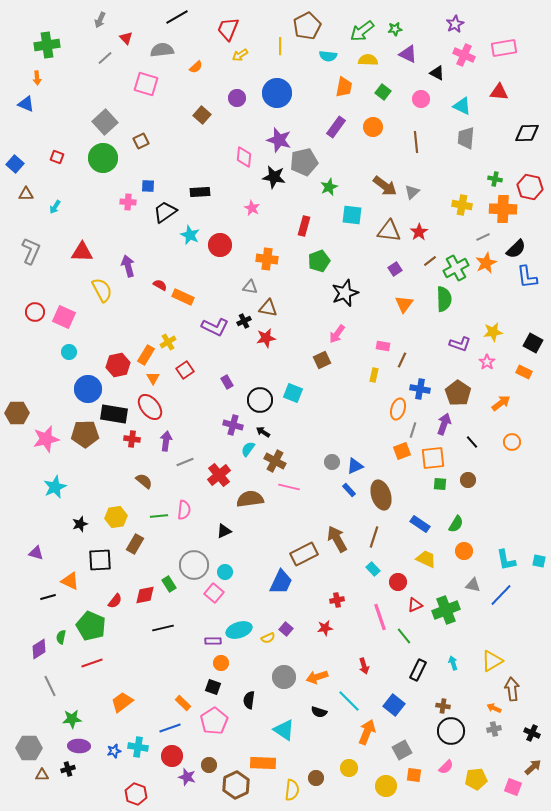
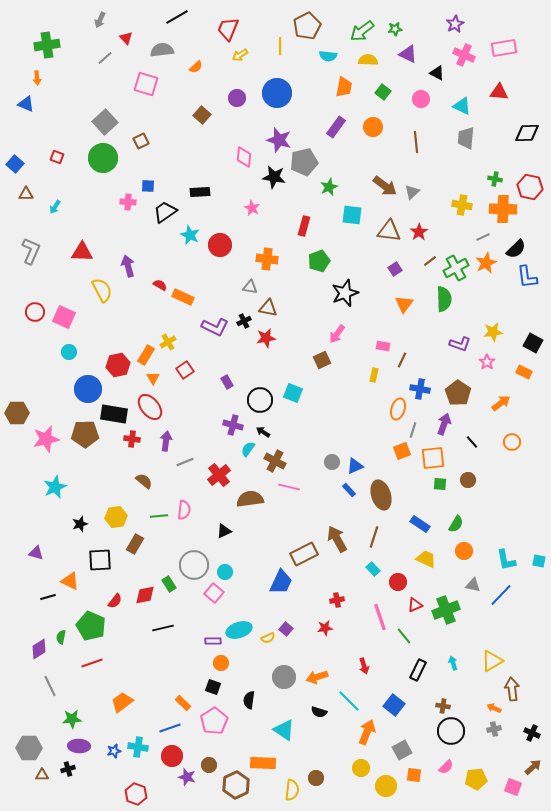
yellow circle at (349, 768): moved 12 px right
